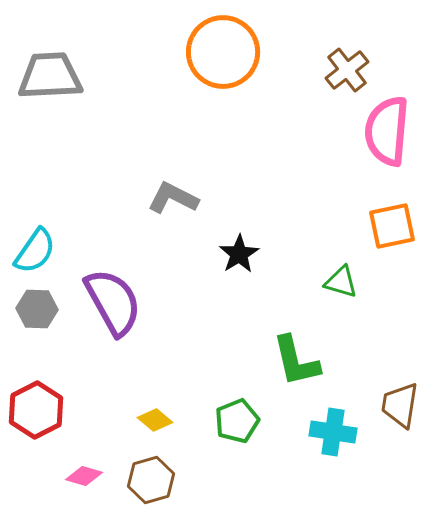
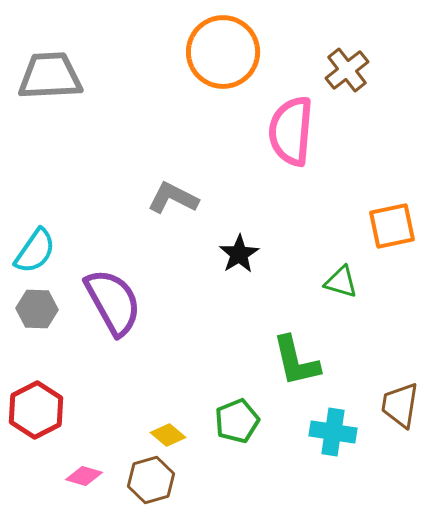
pink semicircle: moved 96 px left
yellow diamond: moved 13 px right, 15 px down
